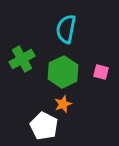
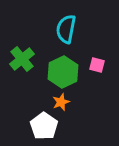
green cross: rotated 10 degrees counterclockwise
pink square: moved 4 px left, 7 px up
orange star: moved 2 px left, 2 px up
white pentagon: rotated 8 degrees clockwise
